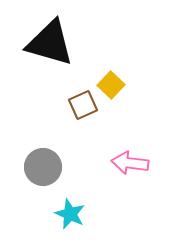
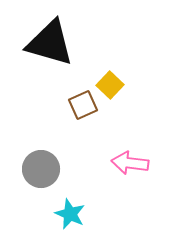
yellow square: moved 1 px left
gray circle: moved 2 px left, 2 px down
